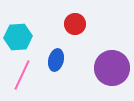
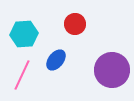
cyan hexagon: moved 6 px right, 3 px up
blue ellipse: rotated 25 degrees clockwise
purple circle: moved 2 px down
